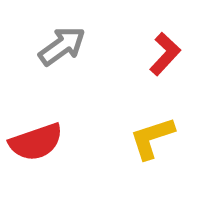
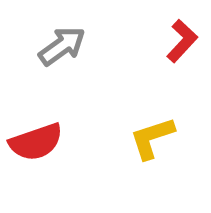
red L-shape: moved 17 px right, 13 px up
